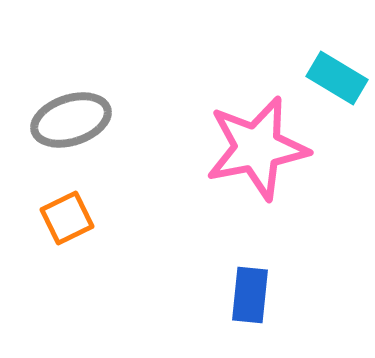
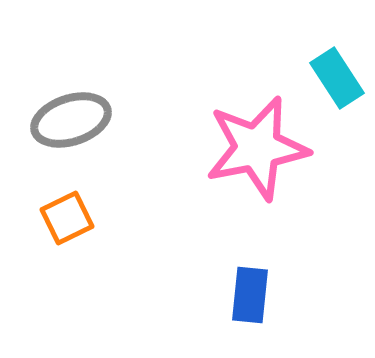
cyan rectangle: rotated 26 degrees clockwise
